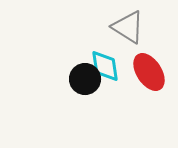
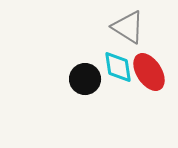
cyan diamond: moved 13 px right, 1 px down
